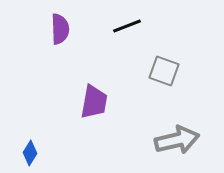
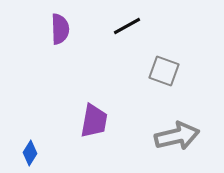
black line: rotated 8 degrees counterclockwise
purple trapezoid: moved 19 px down
gray arrow: moved 4 px up
